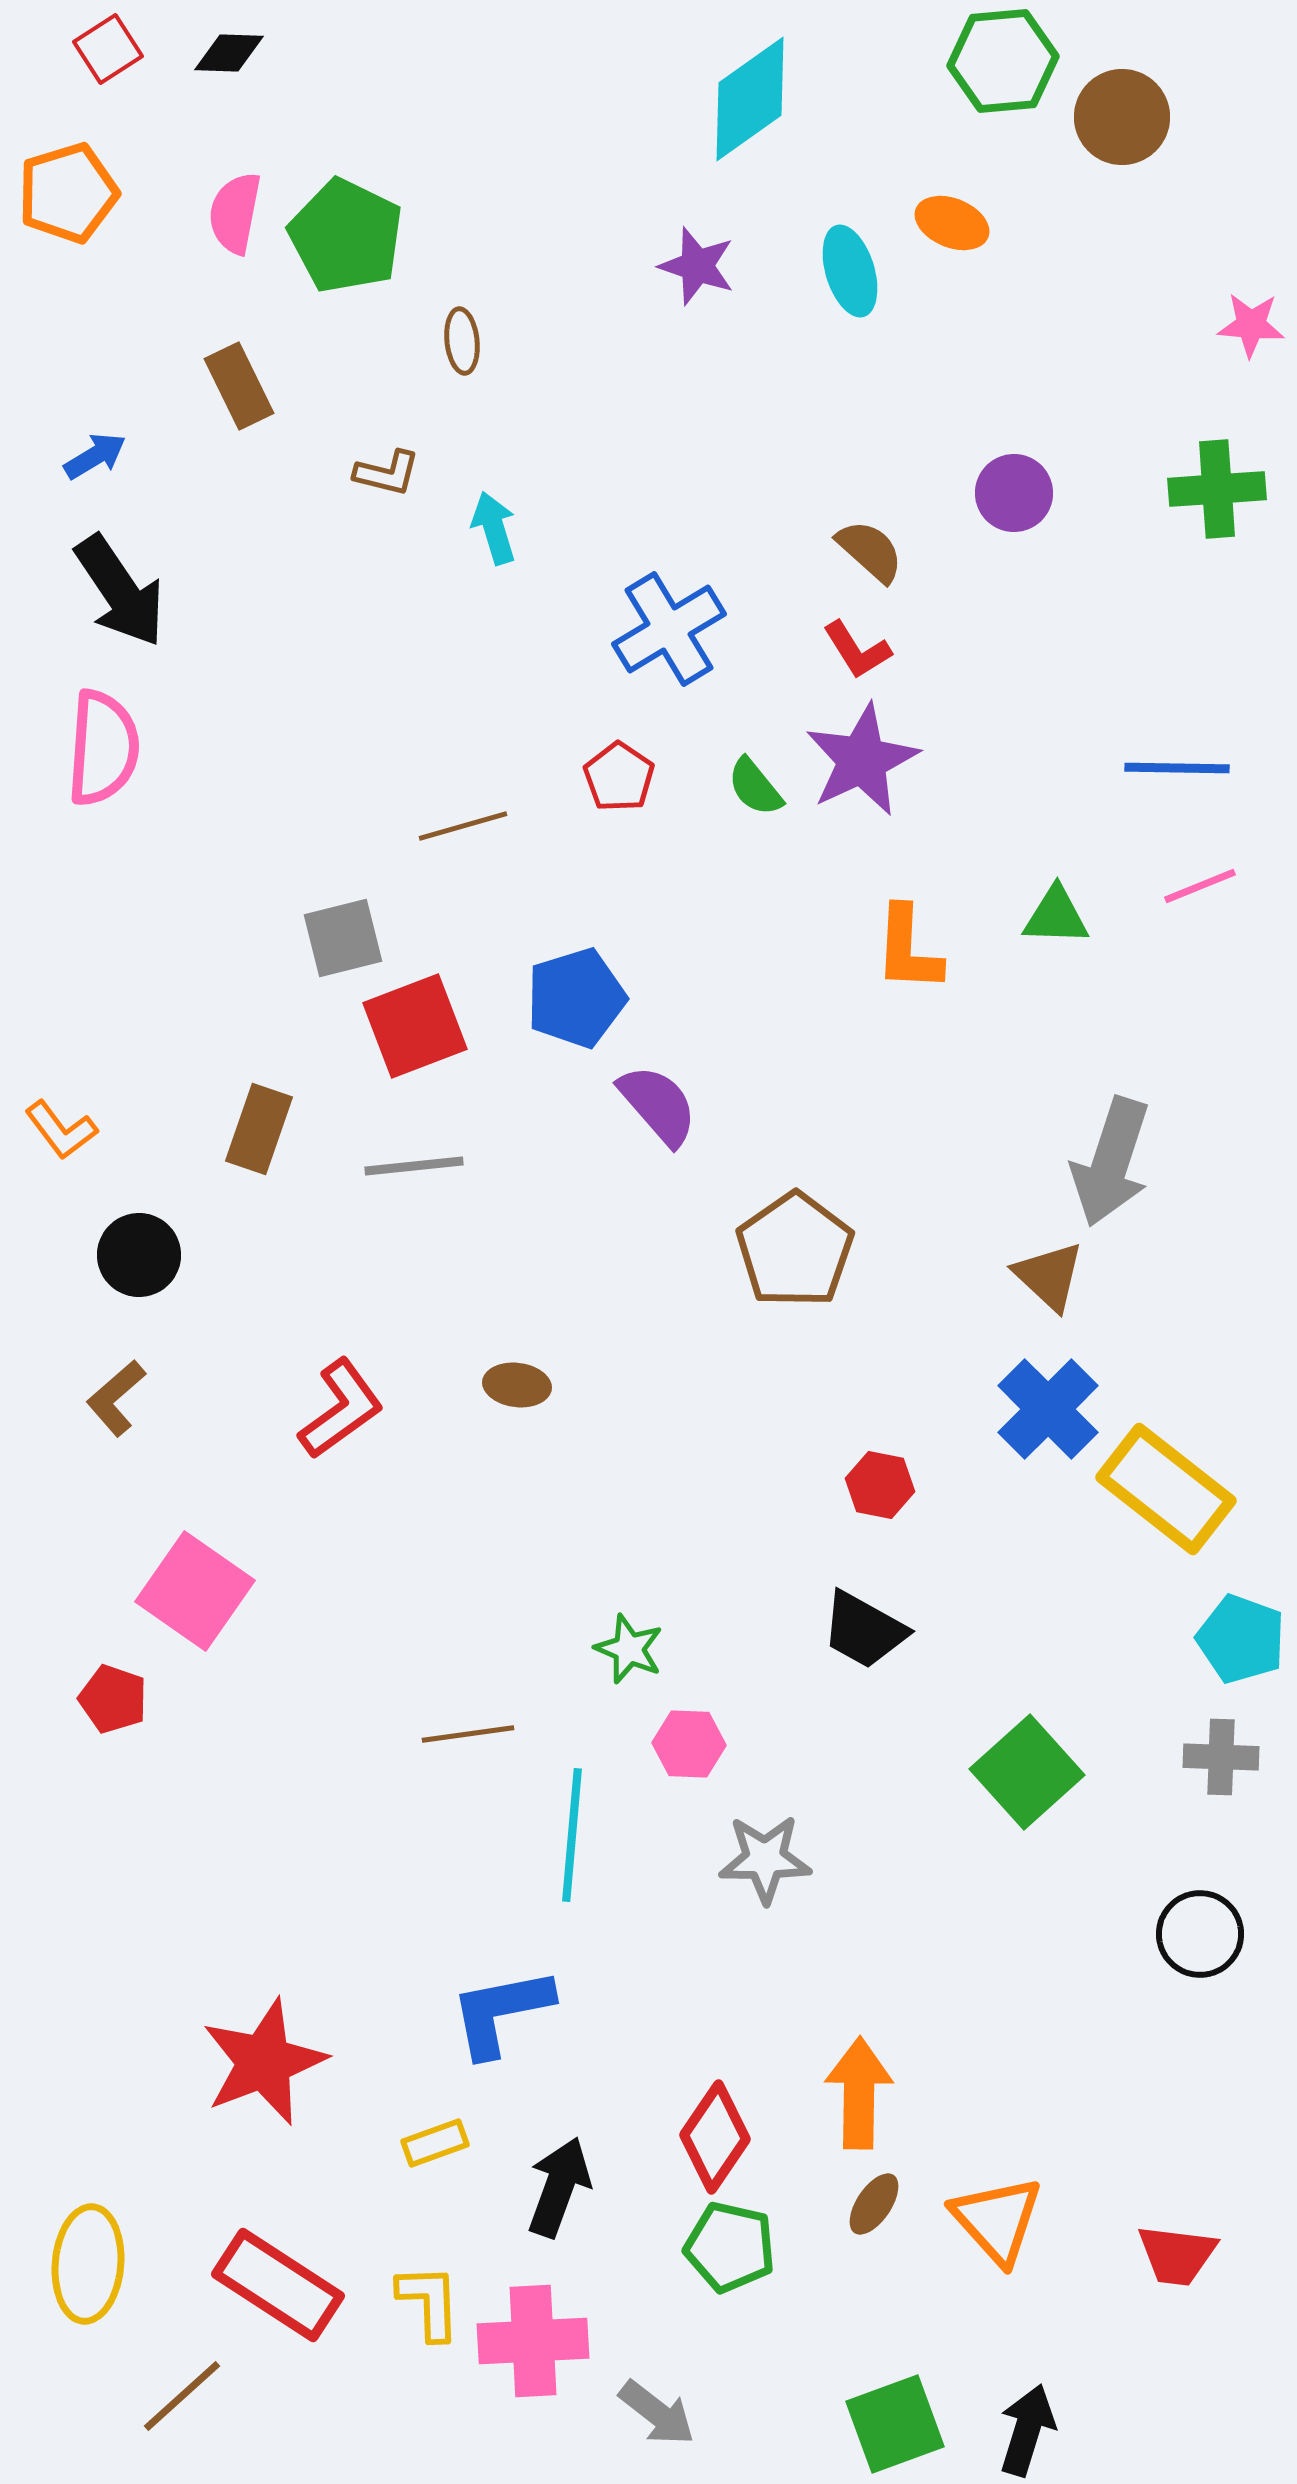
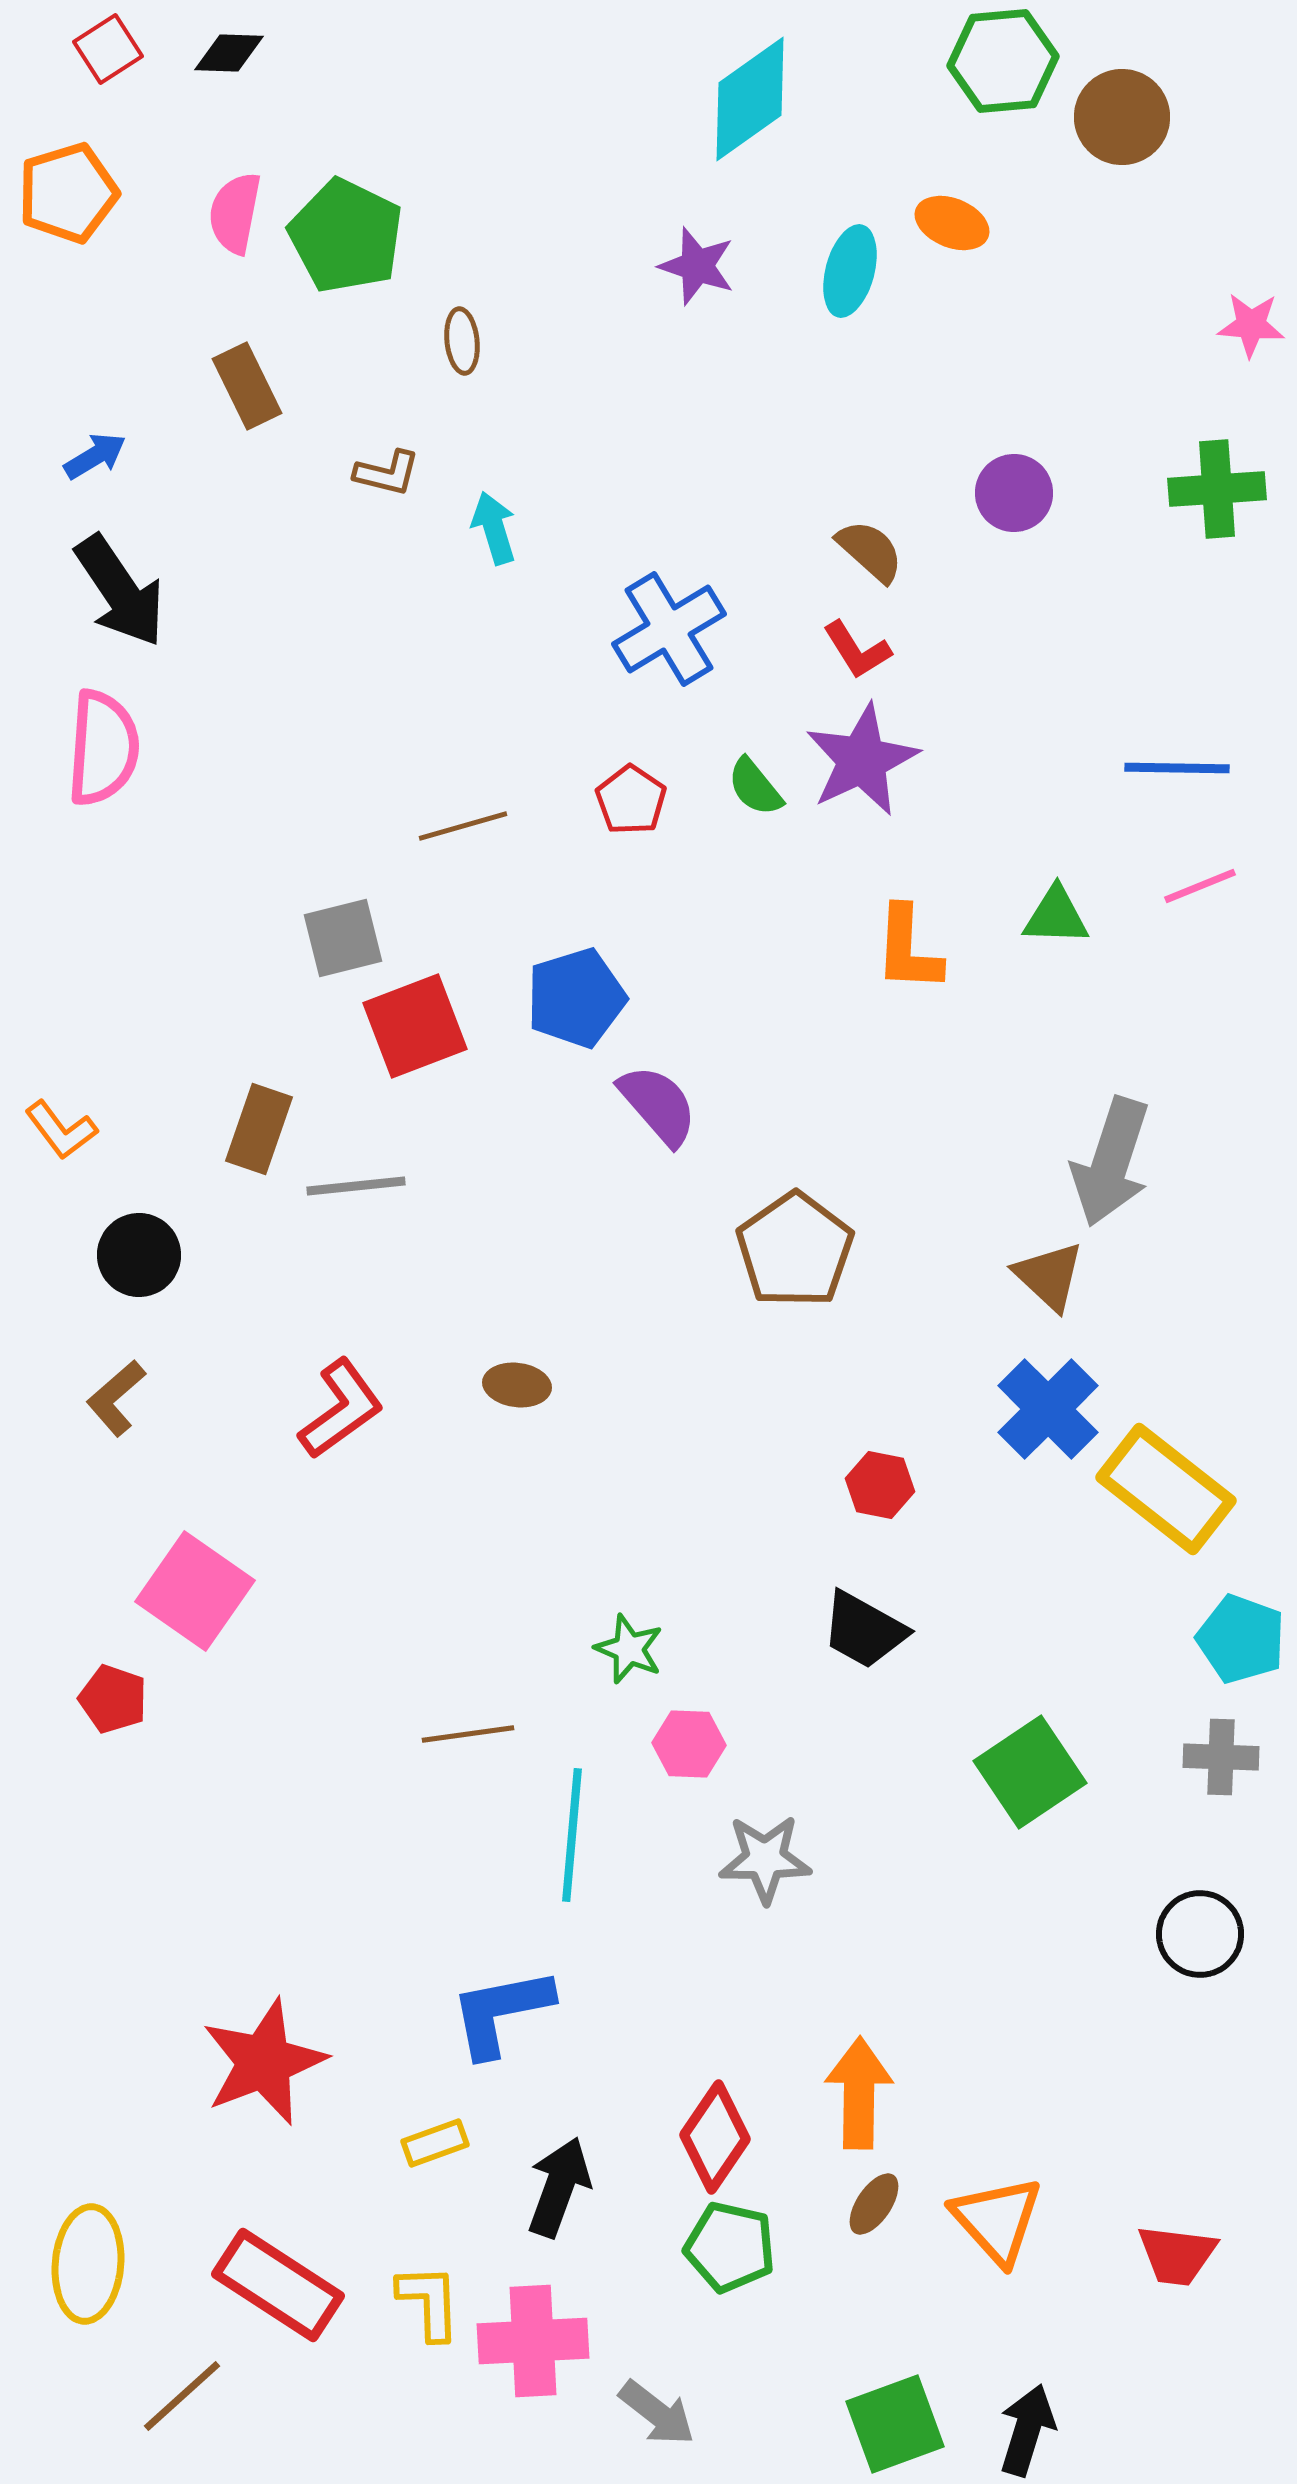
cyan ellipse at (850, 271): rotated 32 degrees clockwise
brown rectangle at (239, 386): moved 8 px right
red pentagon at (619, 777): moved 12 px right, 23 px down
gray line at (414, 1166): moved 58 px left, 20 px down
green square at (1027, 1772): moved 3 px right; rotated 8 degrees clockwise
